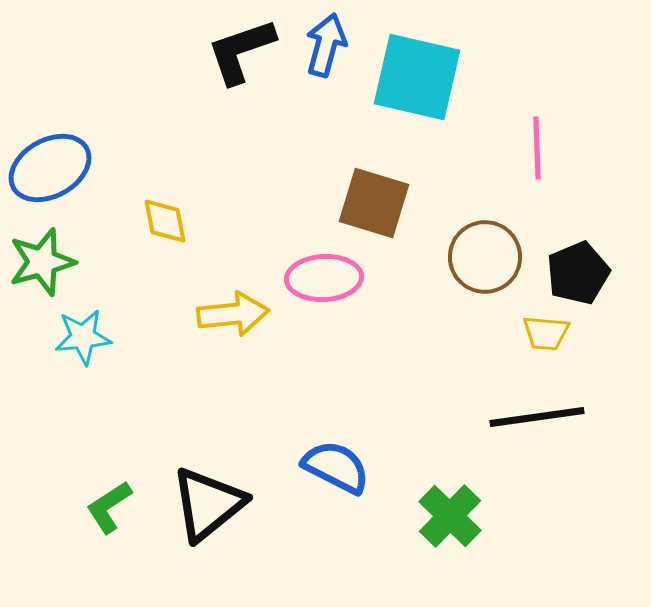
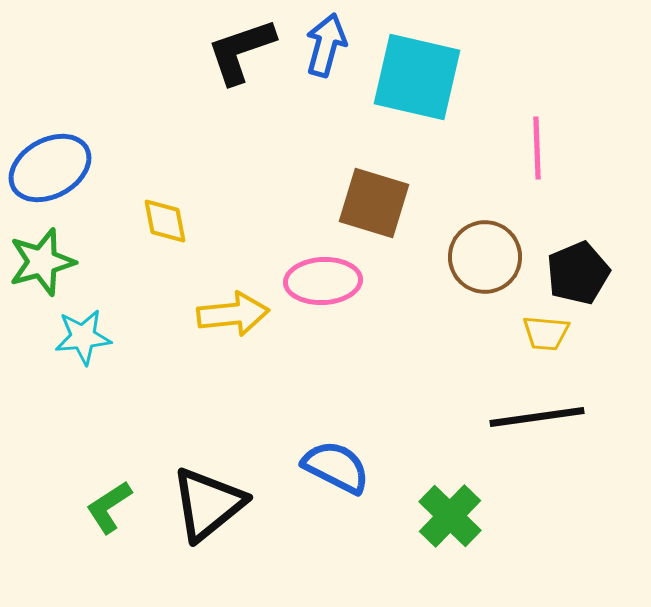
pink ellipse: moved 1 px left, 3 px down
